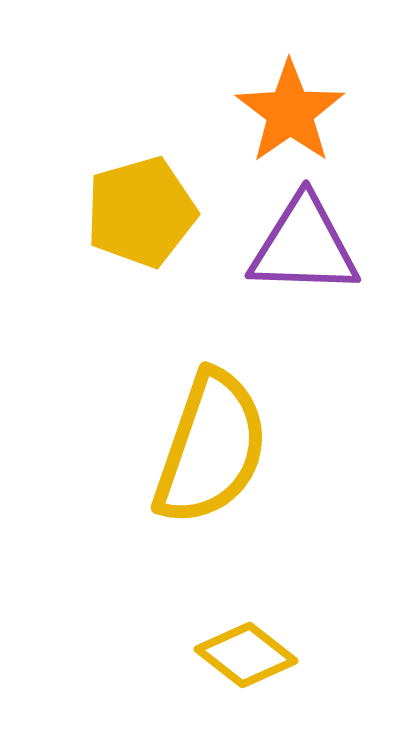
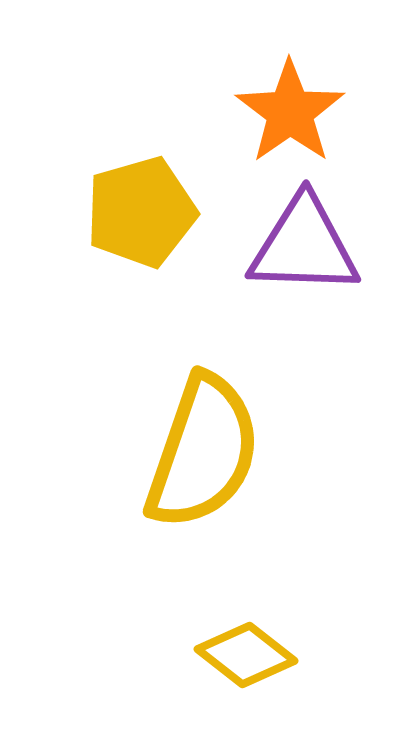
yellow semicircle: moved 8 px left, 4 px down
